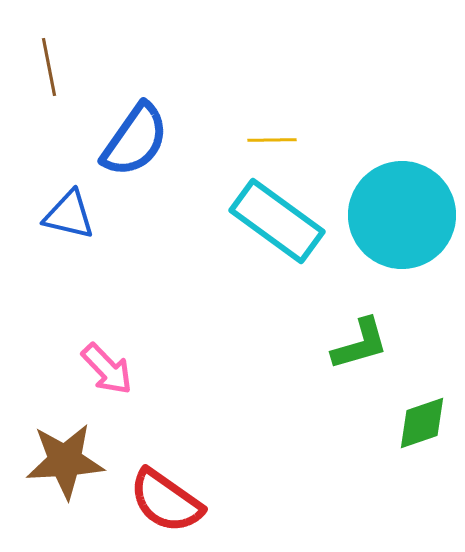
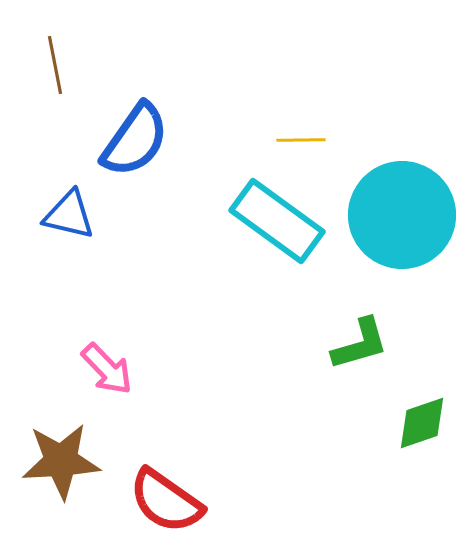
brown line: moved 6 px right, 2 px up
yellow line: moved 29 px right
brown star: moved 4 px left
